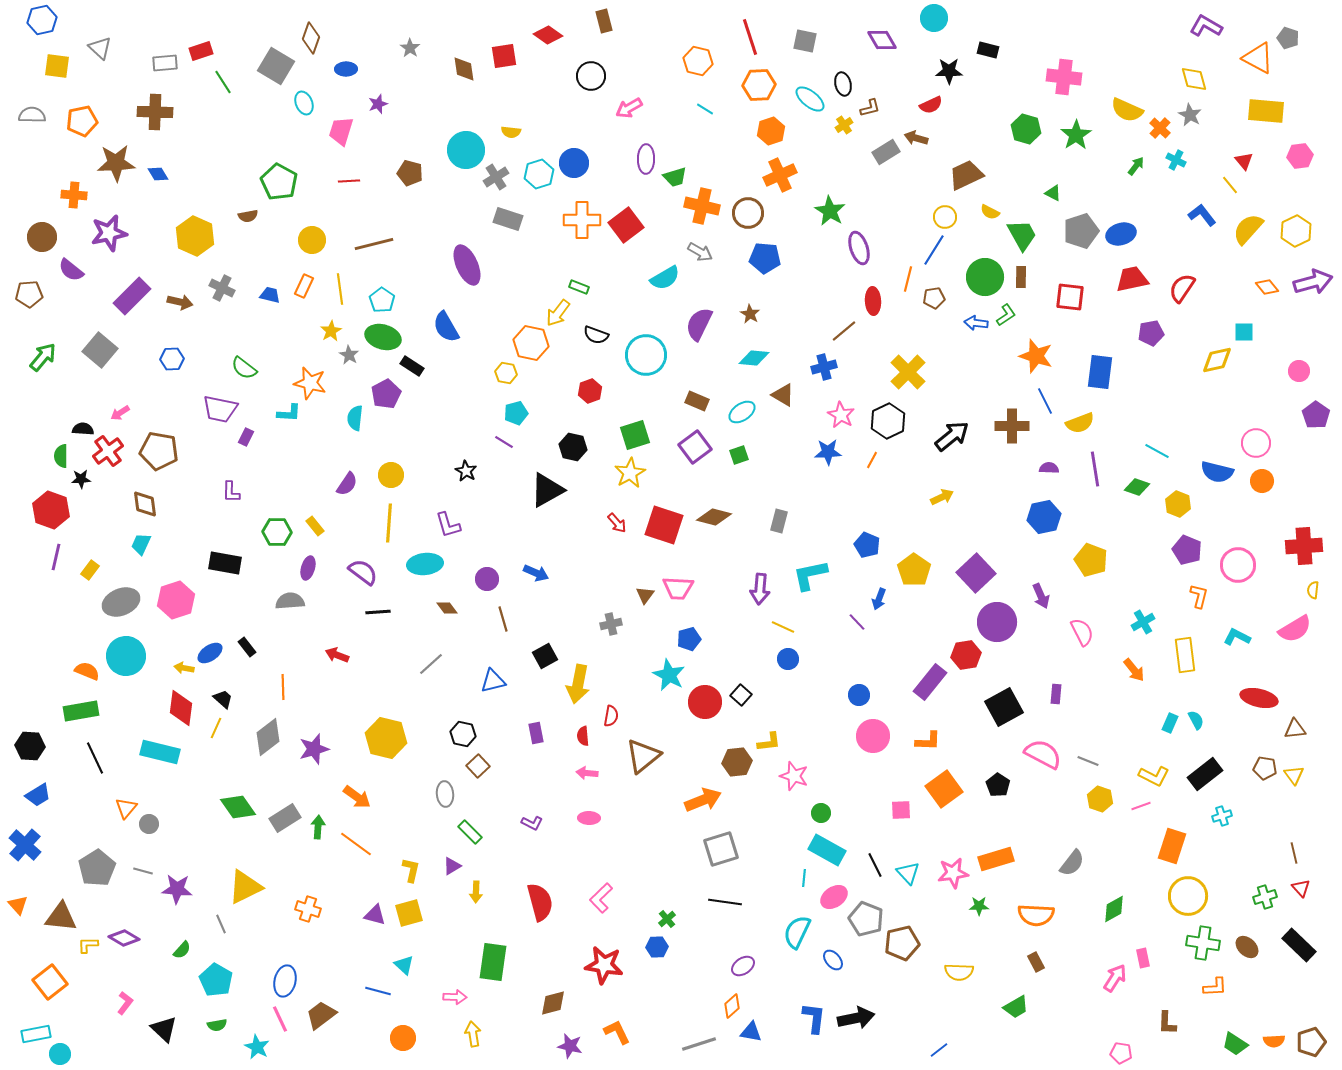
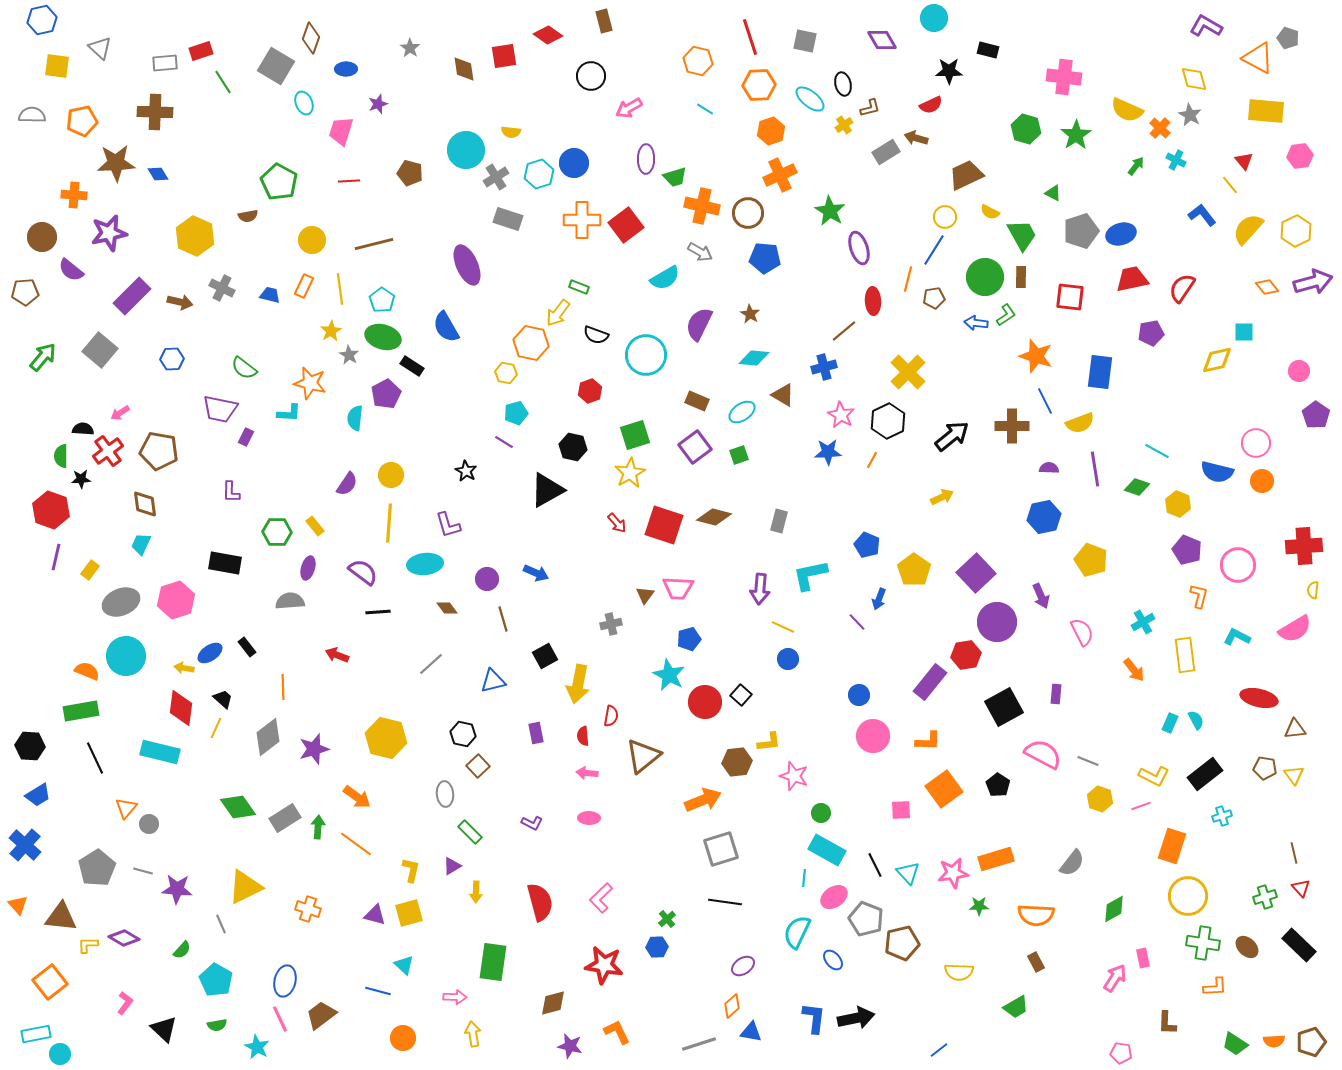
brown pentagon at (29, 294): moved 4 px left, 2 px up
